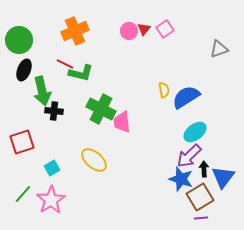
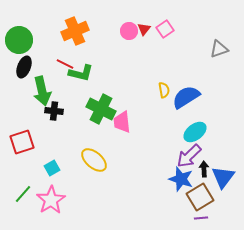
black ellipse: moved 3 px up
